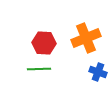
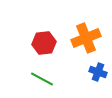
red hexagon: rotated 10 degrees counterclockwise
green line: moved 3 px right, 10 px down; rotated 30 degrees clockwise
